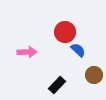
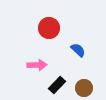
red circle: moved 16 px left, 4 px up
pink arrow: moved 10 px right, 13 px down
brown circle: moved 10 px left, 13 px down
